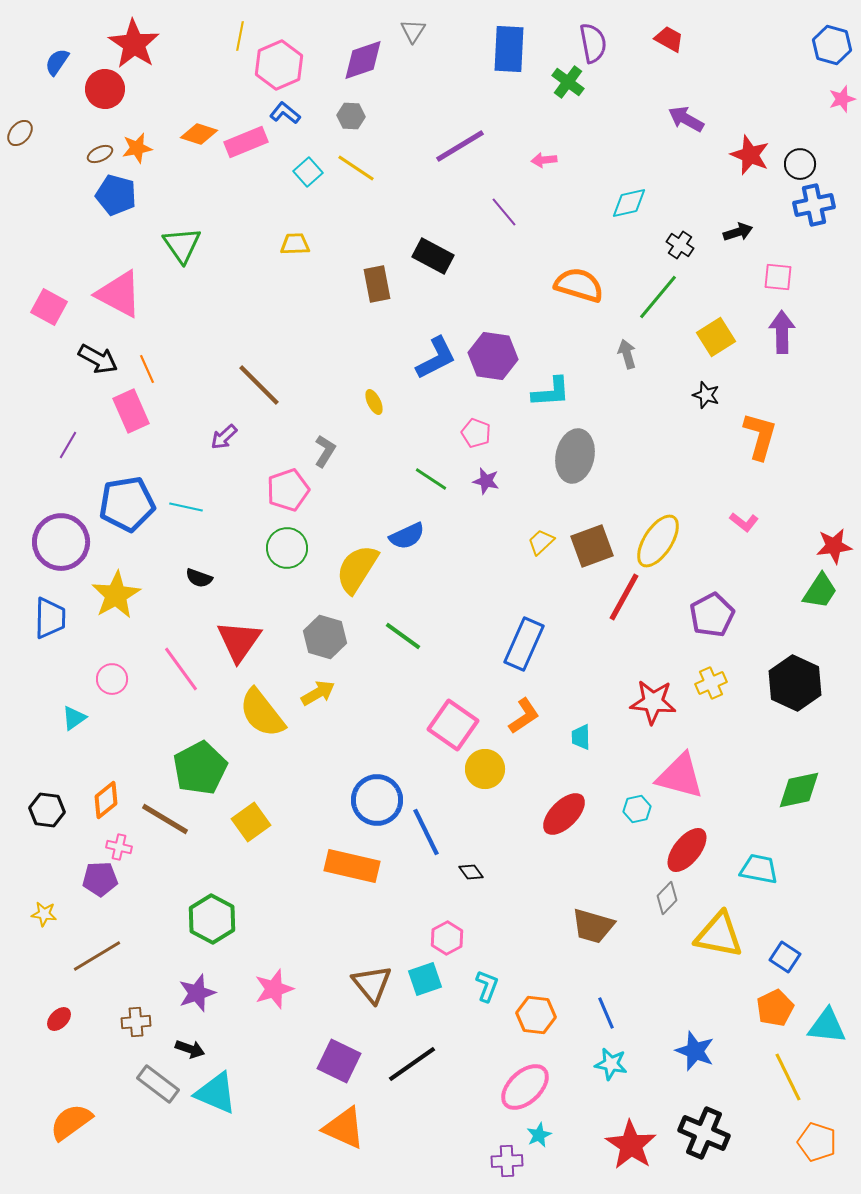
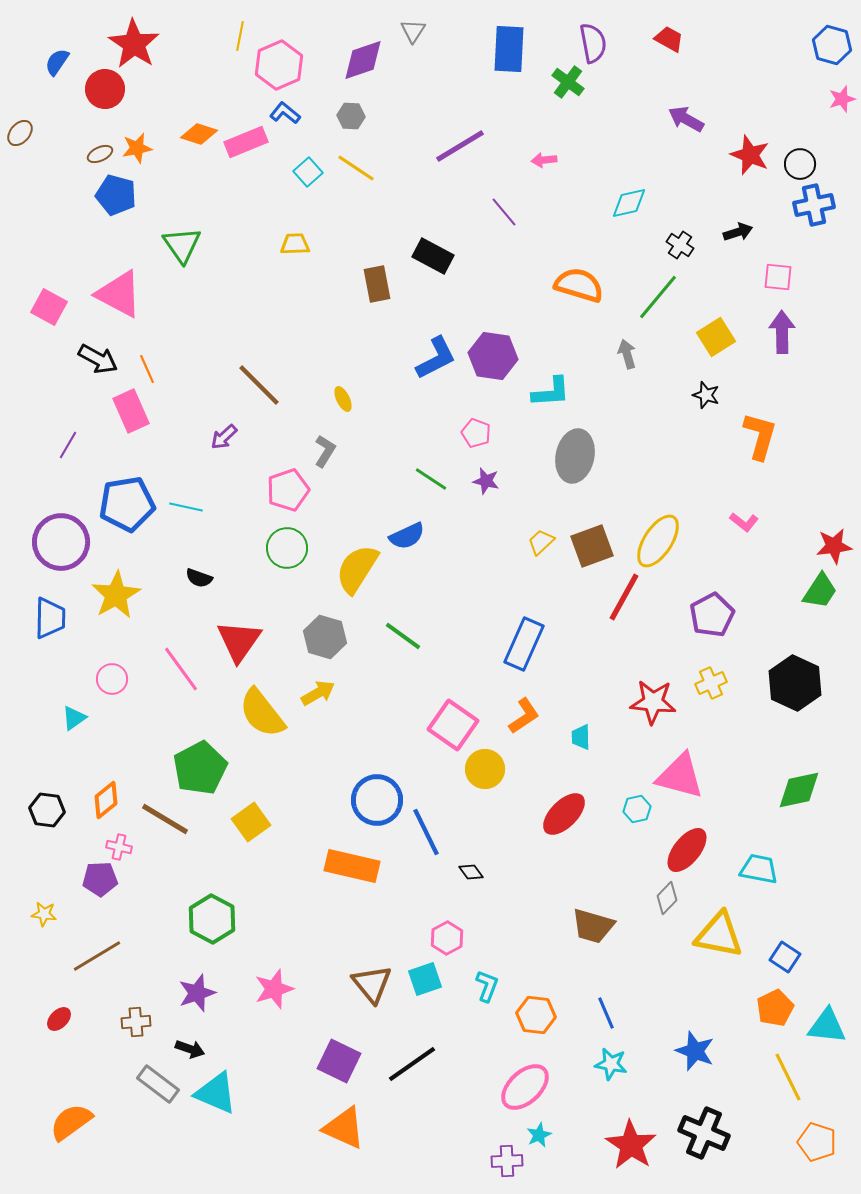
yellow ellipse at (374, 402): moved 31 px left, 3 px up
